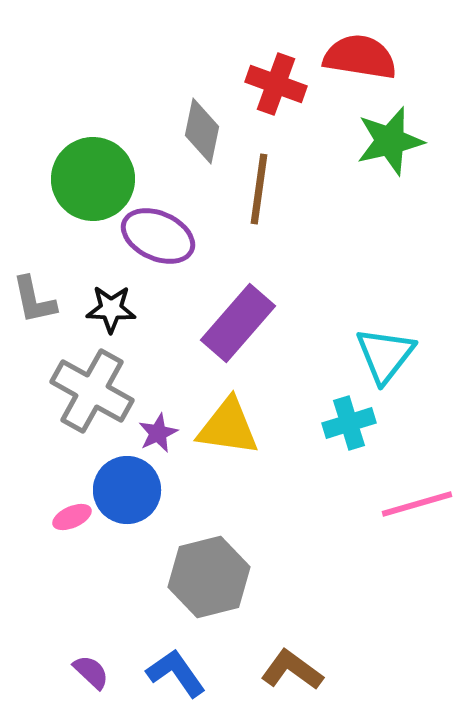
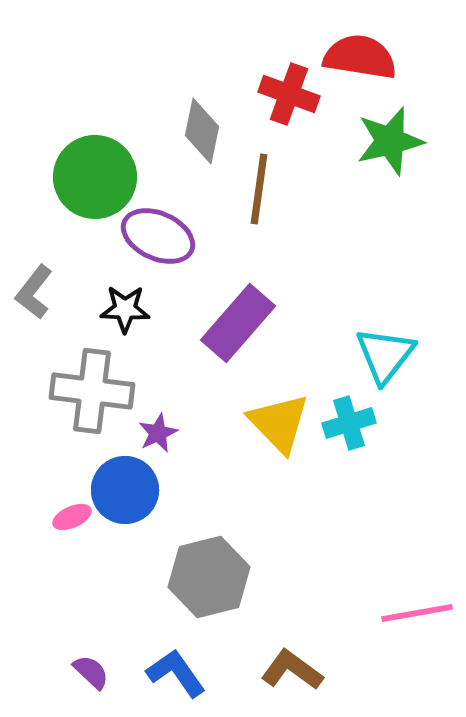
red cross: moved 13 px right, 10 px down
green circle: moved 2 px right, 2 px up
gray L-shape: moved 8 px up; rotated 50 degrees clockwise
black star: moved 14 px right
gray cross: rotated 22 degrees counterclockwise
yellow triangle: moved 51 px right, 4 px up; rotated 38 degrees clockwise
blue circle: moved 2 px left
pink line: moved 109 px down; rotated 6 degrees clockwise
